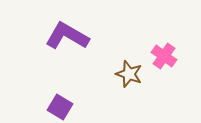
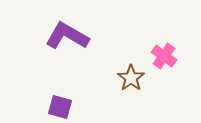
brown star: moved 2 px right, 4 px down; rotated 16 degrees clockwise
purple square: rotated 15 degrees counterclockwise
